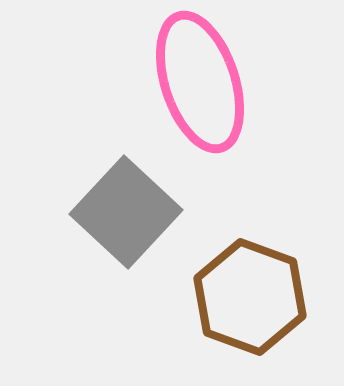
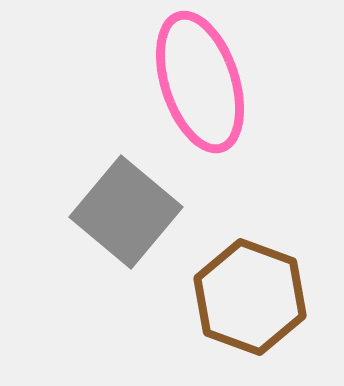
gray square: rotated 3 degrees counterclockwise
